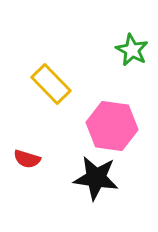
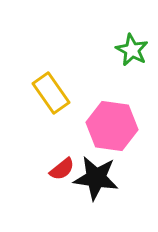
yellow rectangle: moved 9 px down; rotated 9 degrees clockwise
red semicircle: moved 35 px right, 10 px down; rotated 56 degrees counterclockwise
